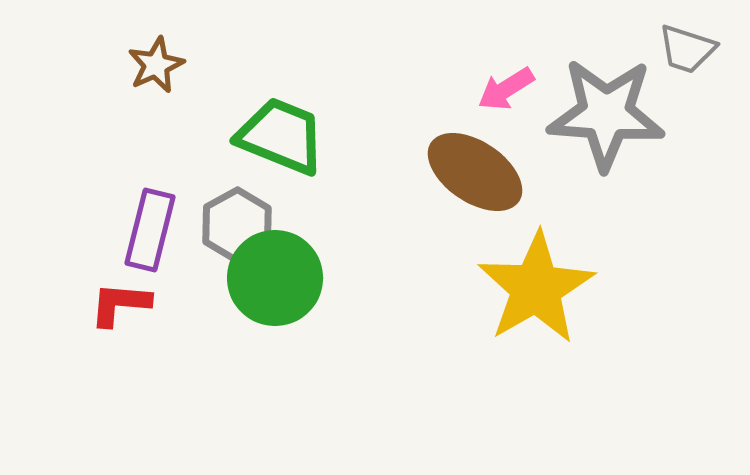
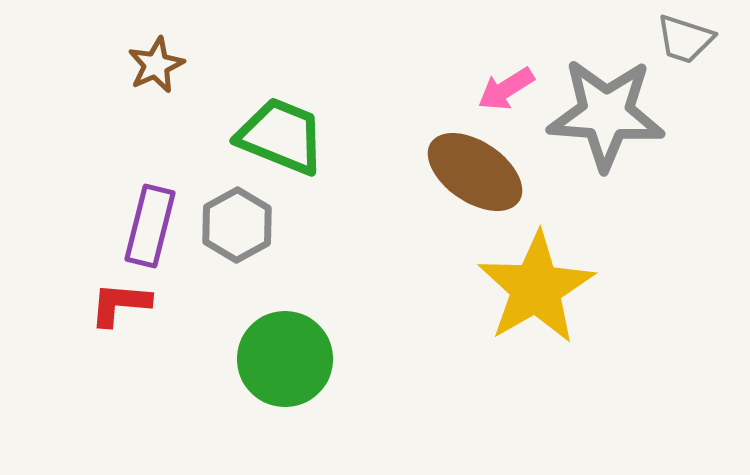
gray trapezoid: moved 2 px left, 10 px up
purple rectangle: moved 4 px up
green circle: moved 10 px right, 81 px down
